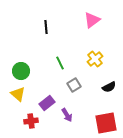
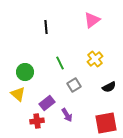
green circle: moved 4 px right, 1 px down
red cross: moved 6 px right
